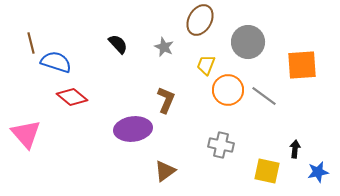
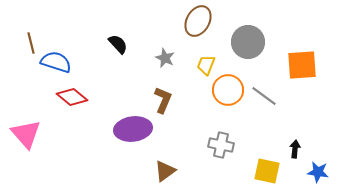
brown ellipse: moved 2 px left, 1 px down
gray star: moved 1 px right, 11 px down
brown L-shape: moved 3 px left
blue star: rotated 20 degrees clockwise
